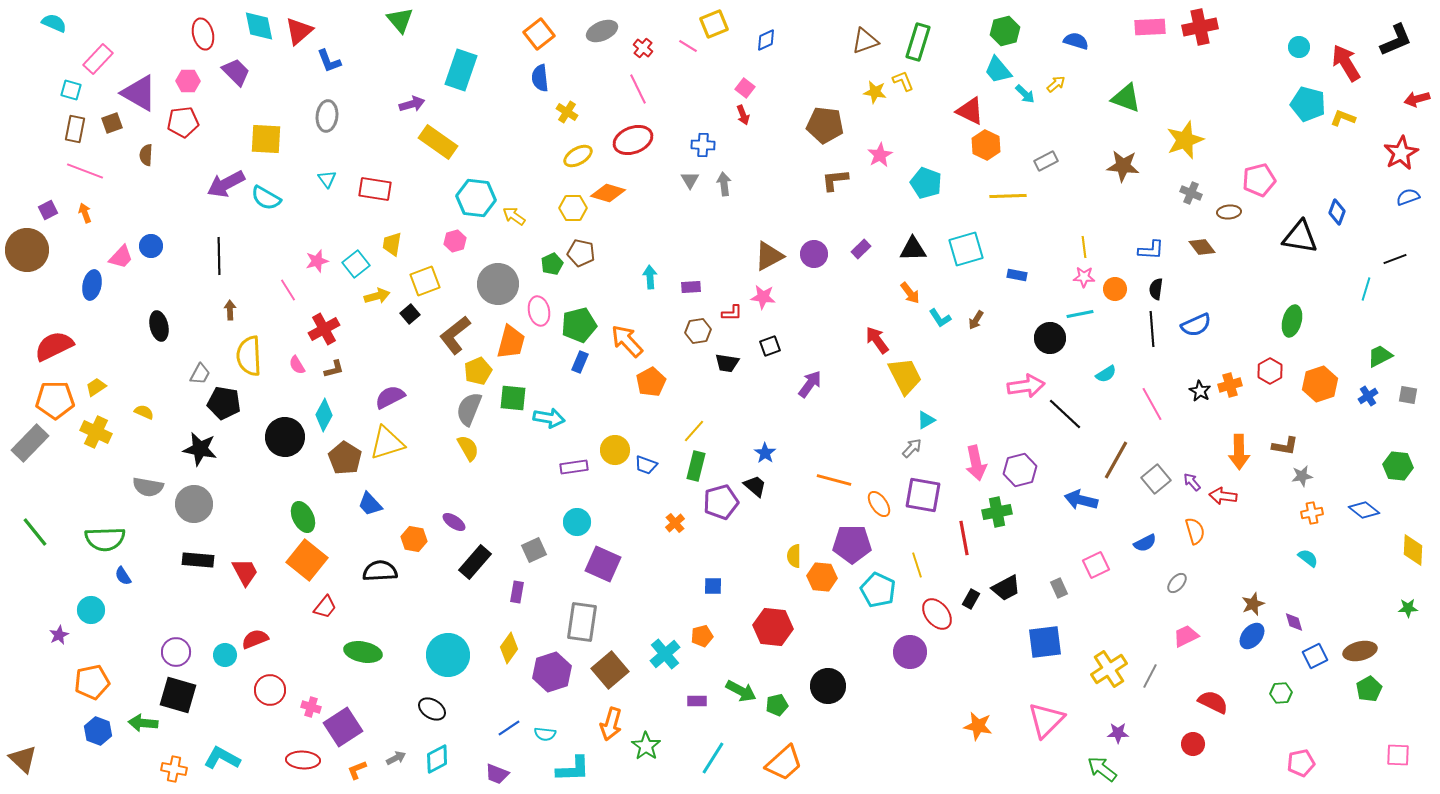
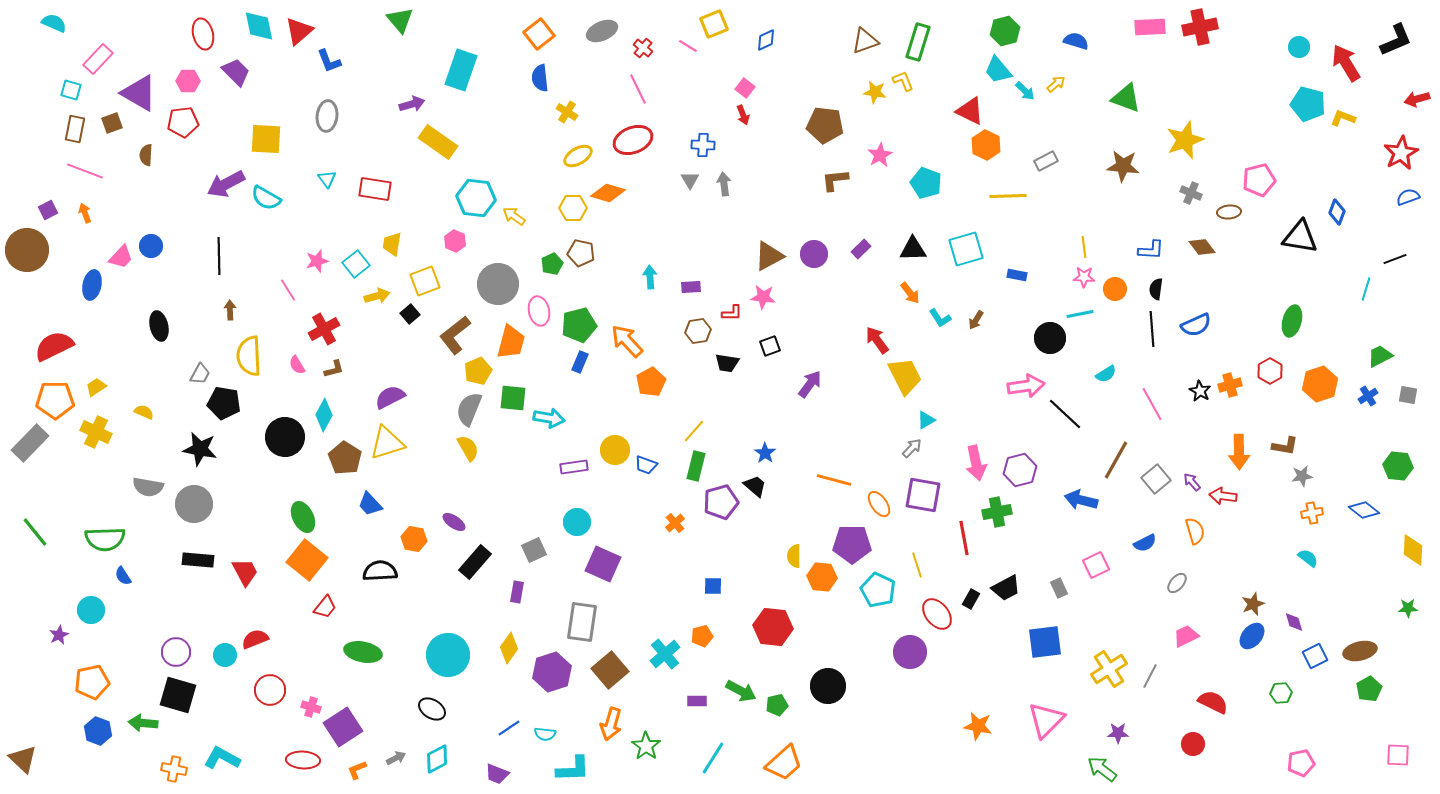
cyan arrow at (1025, 94): moved 3 px up
pink hexagon at (455, 241): rotated 20 degrees counterclockwise
